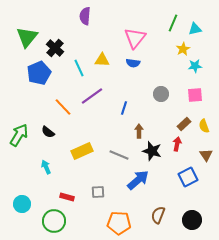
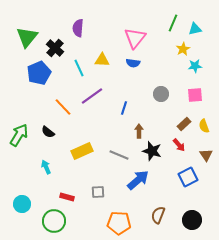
purple semicircle: moved 7 px left, 12 px down
red arrow: moved 2 px right, 1 px down; rotated 128 degrees clockwise
